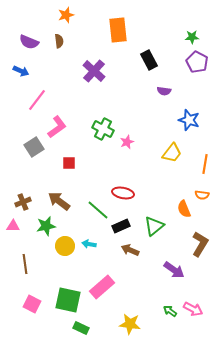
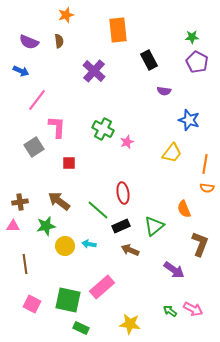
pink L-shape at (57, 127): rotated 50 degrees counterclockwise
red ellipse at (123, 193): rotated 70 degrees clockwise
orange semicircle at (202, 195): moved 5 px right, 7 px up
brown cross at (23, 202): moved 3 px left; rotated 14 degrees clockwise
brown L-shape at (200, 244): rotated 10 degrees counterclockwise
